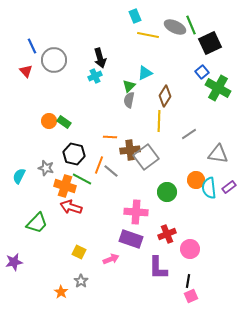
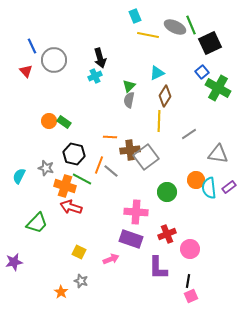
cyan triangle at (145, 73): moved 12 px right
gray star at (81, 281): rotated 16 degrees counterclockwise
